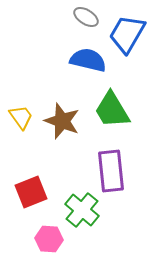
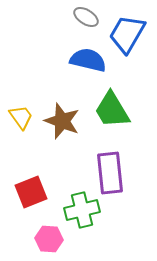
purple rectangle: moved 1 px left, 2 px down
green cross: rotated 36 degrees clockwise
